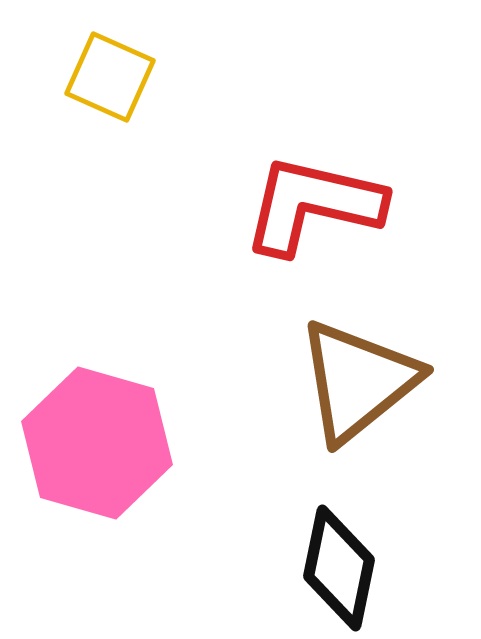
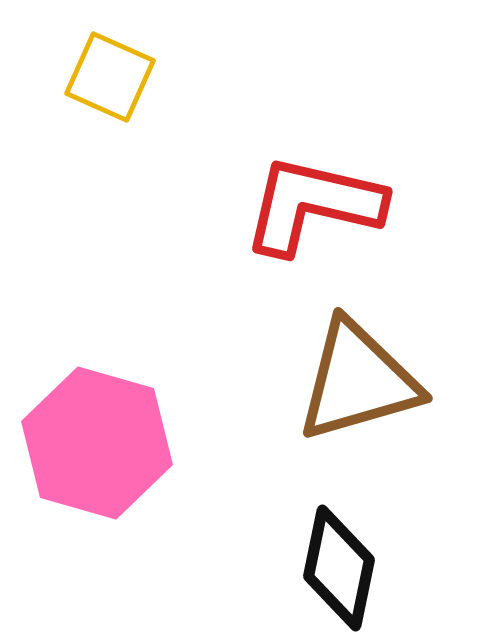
brown triangle: rotated 23 degrees clockwise
